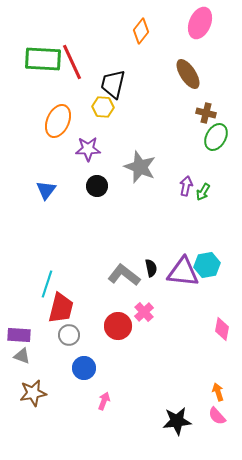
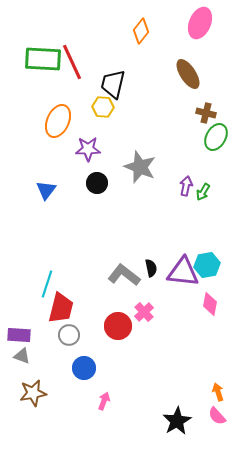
black circle: moved 3 px up
pink diamond: moved 12 px left, 25 px up
black star: rotated 24 degrees counterclockwise
